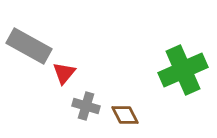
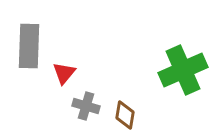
gray rectangle: rotated 63 degrees clockwise
brown diamond: rotated 36 degrees clockwise
